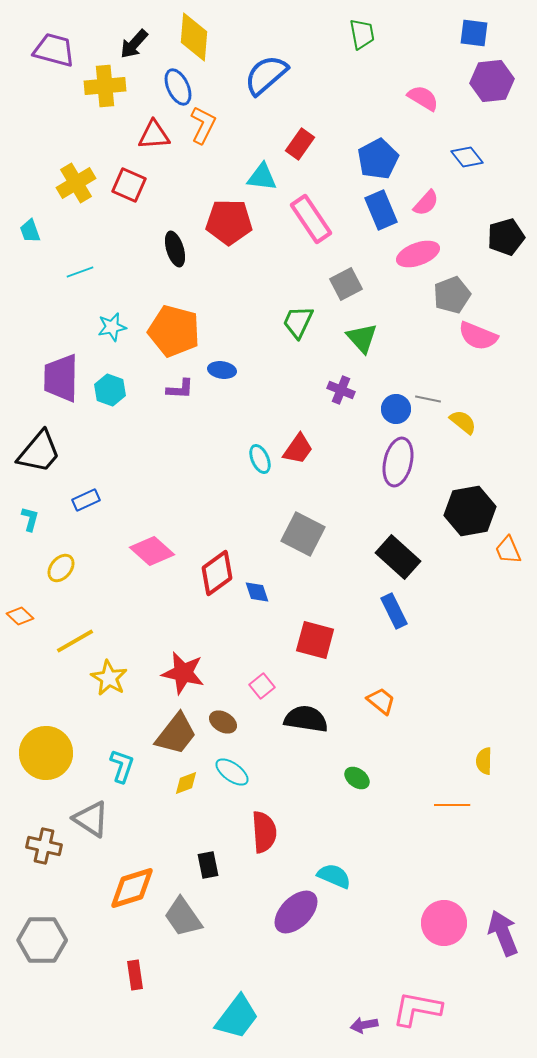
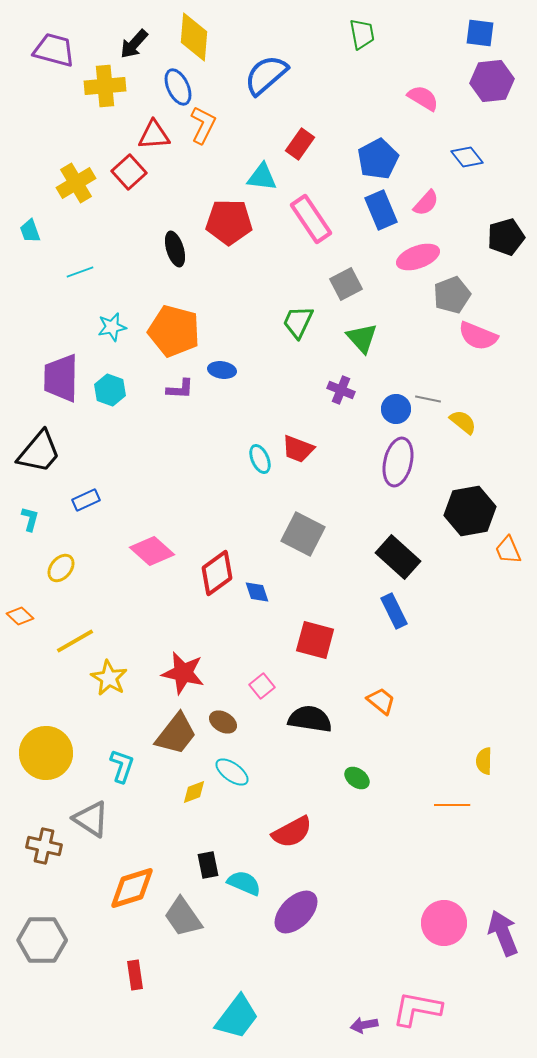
blue square at (474, 33): moved 6 px right
red square at (129, 185): moved 13 px up; rotated 24 degrees clockwise
pink ellipse at (418, 254): moved 3 px down
red trapezoid at (298, 449): rotated 76 degrees clockwise
black semicircle at (306, 719): moved 4 px right
yellow diamond at (186, 783): moved 8 px right, 9 px down
red semicircle at (264, 832): moved 28 px right; rotated 66 degrees clockwise
cyan semicircle at (334, 876): moved 90 px left, 7 px down
